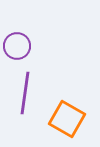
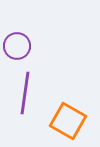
orange square: moved 1 px right, 2 px down
